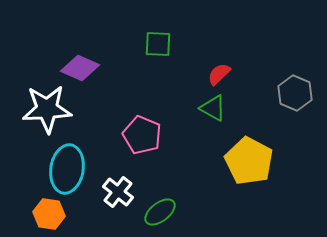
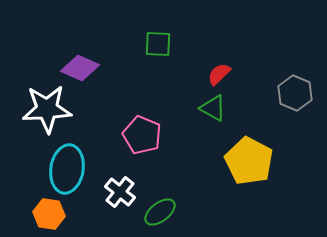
white cross: moved 2 px right
